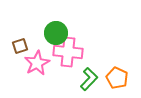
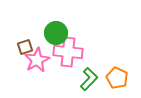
brown square: moved 5 px right, 1 px down
pink star: moved 3 px up
